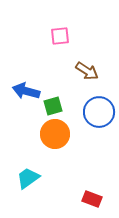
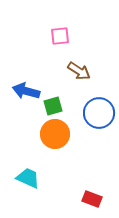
brown arrow: moved 8 px left
blue circle: moved 1 px down
cyan trapezoid: rotated 60 degrees clockwise
